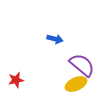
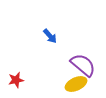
blue arrow: moved 5 px left, 3 px up; rotated 35 degrees clockwise
purple semicircle: moved 1 px right
